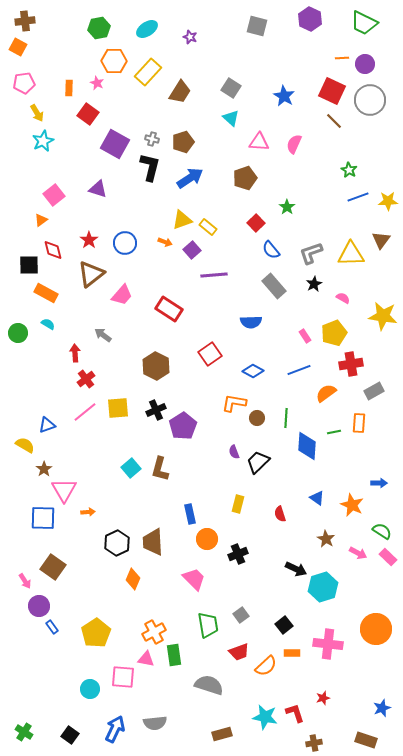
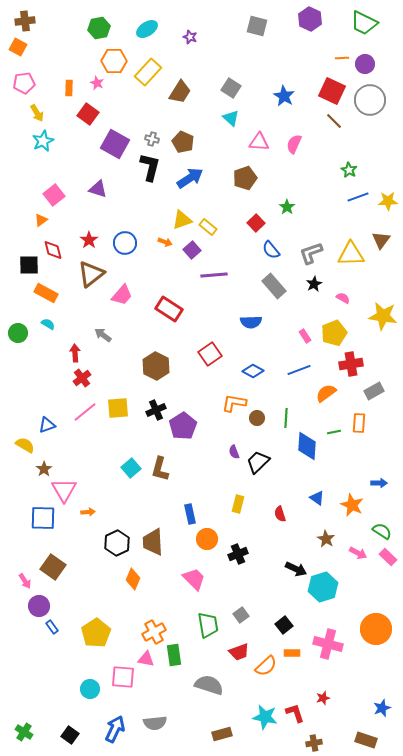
brown pentagon at (183, 142): rotated 30 degrees counterclockwise
red cross at (86, 379): moved 4 px left, 1 px up
pink cross at (328, 644): rotated 8 degrees clockwise
